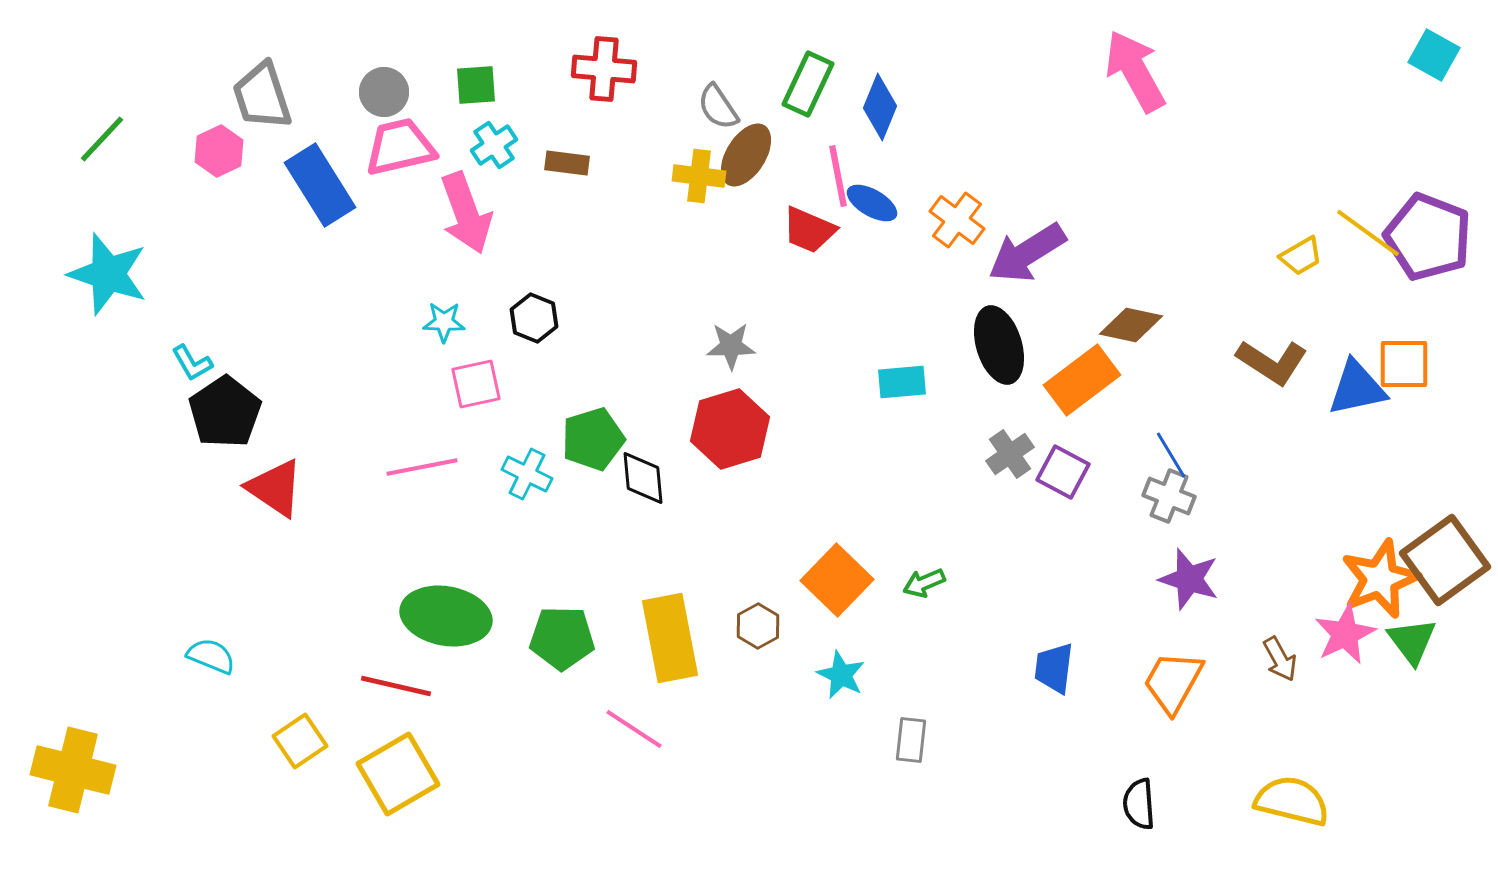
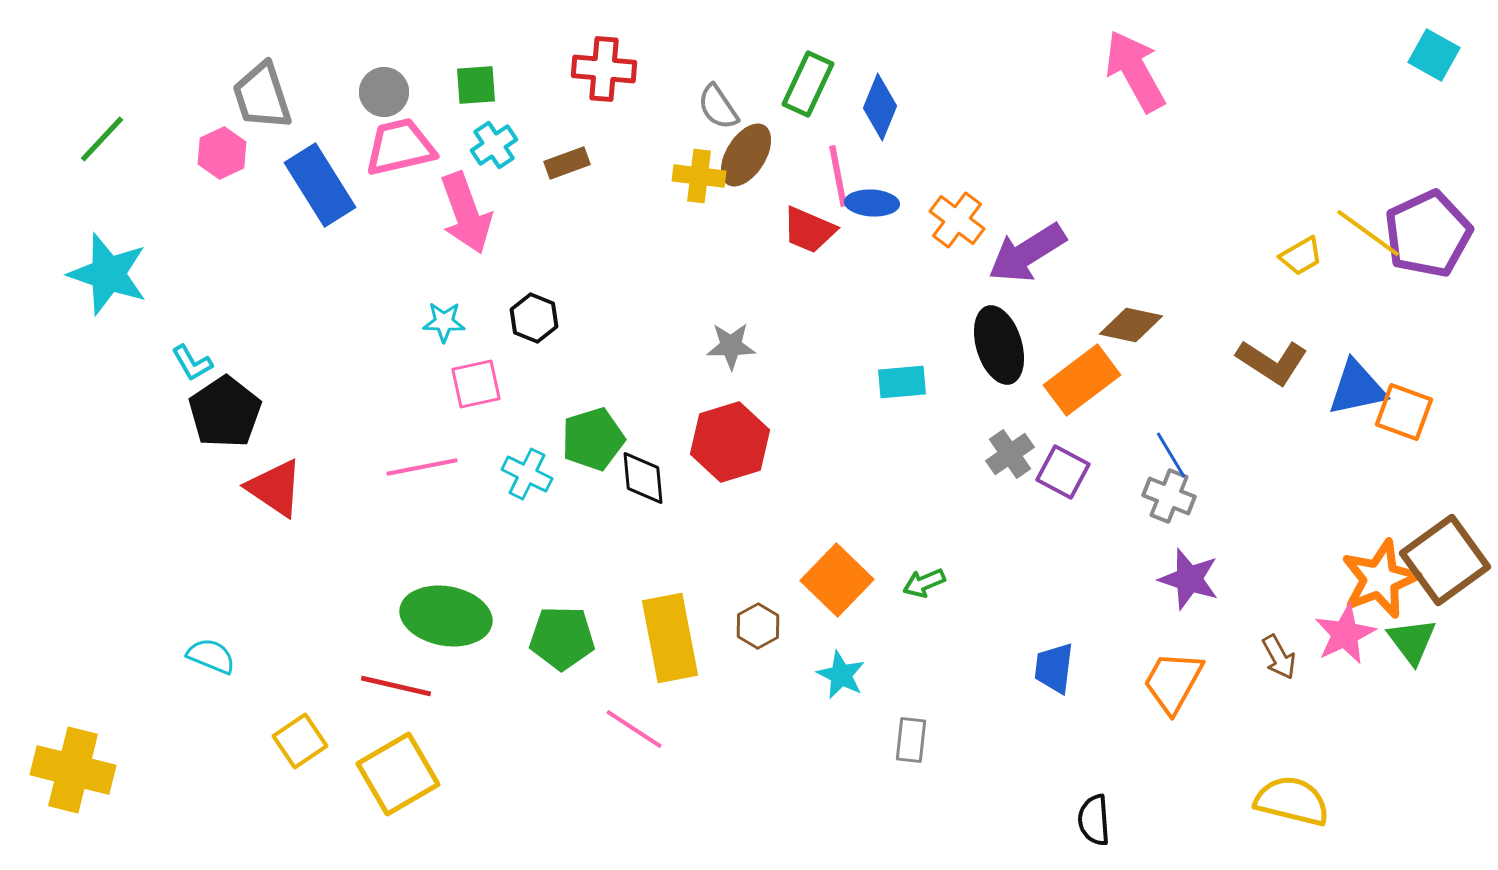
pink hexagon at (219, 151): moved 3 px right, 2 px down
brown rectangle at (567, 163): rotated 27 degrees counterclockwise
blue ellipse at (872, 203): rotated 27 degrees counterclockwise
purple pentagon at (1428, 237): moved 3 px up; rotated 26 degrees clockwise
orange square at (1404, 364): moved 48 px down; rotated 20 degrees clockwise
red hexagon at (730, 429): moved 13 px down
brown arrow at (1280, 659): moved 1 px left, 2 px up
black semicircle at (1139, 804): moved 45 px left, 16 px down
